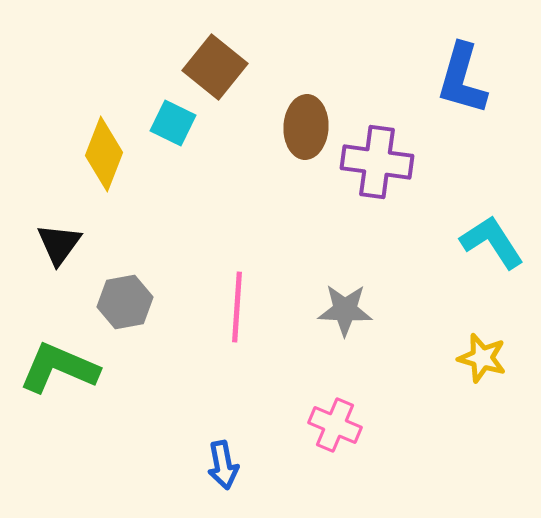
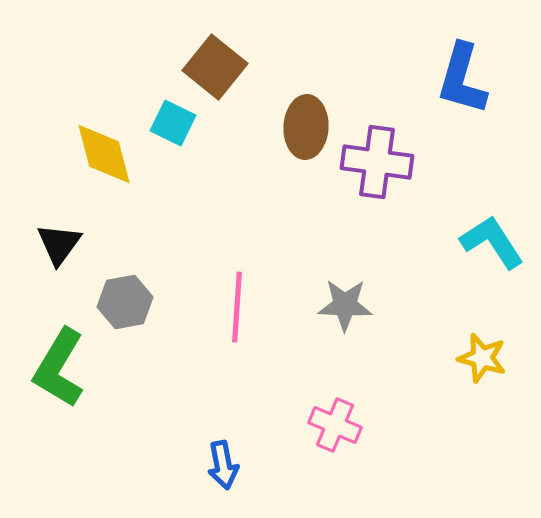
yellow diamond: rotated 36 degrees counterclockwise
gray star: moved 5 px up
green L-shape: rotated 82 degrees counterclockwise
